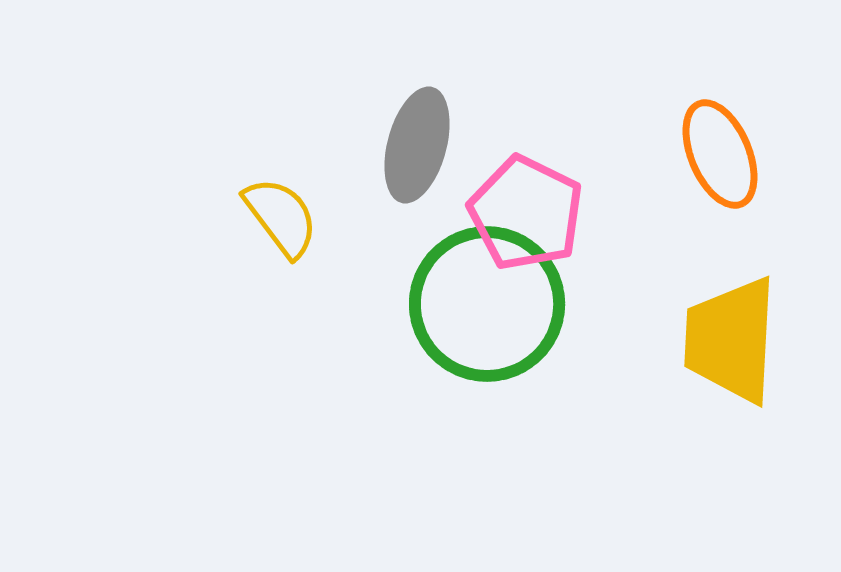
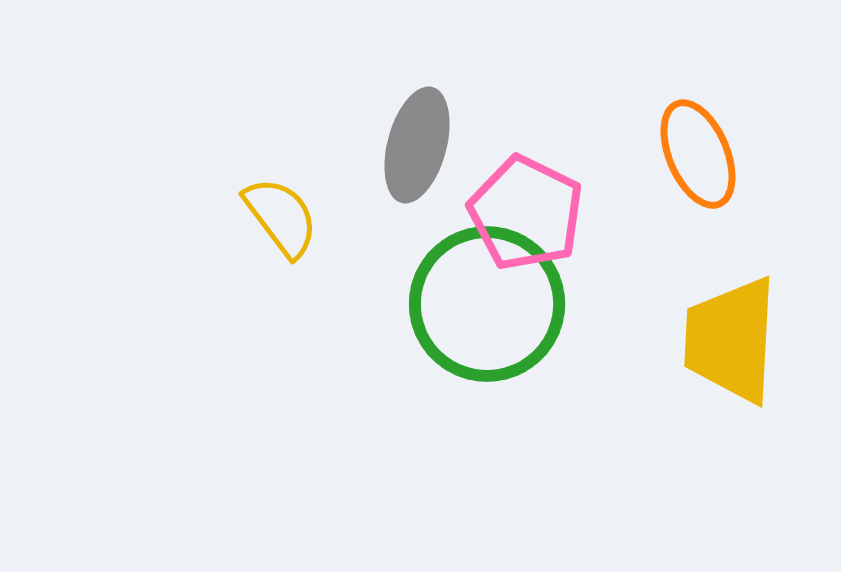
orange ellipse: moved 22 px left
